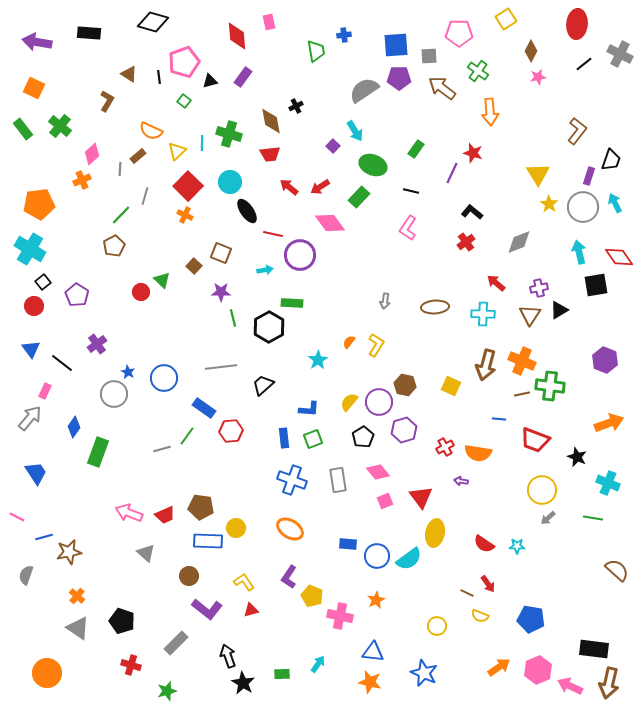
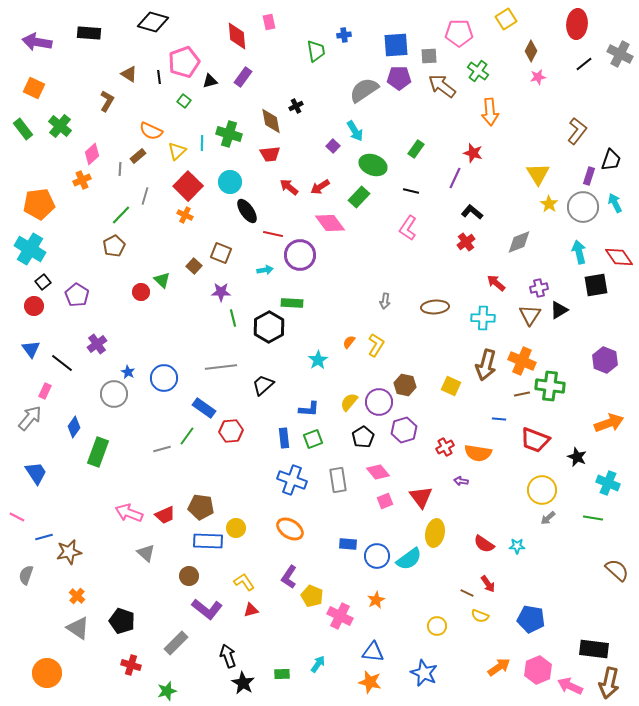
brown arrow at (442, 88): moved 2 px up
purple line at (452, 173): moved 3 px right, 5 px down
cyan cross at (483, 314): moved 4 px down
pink cross at (340, 616): rotated 15 degrees clockwise
